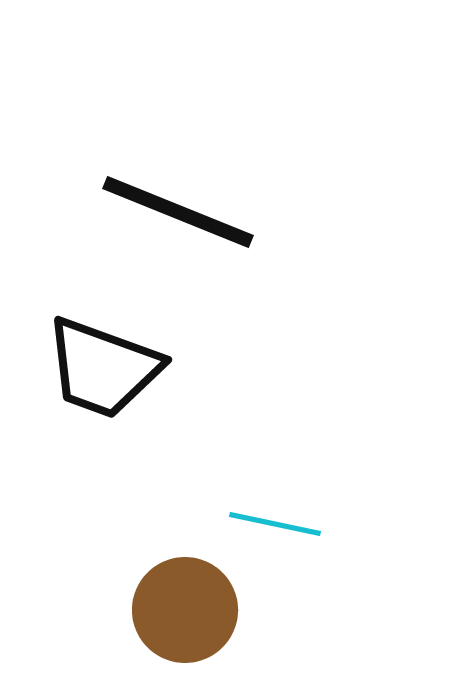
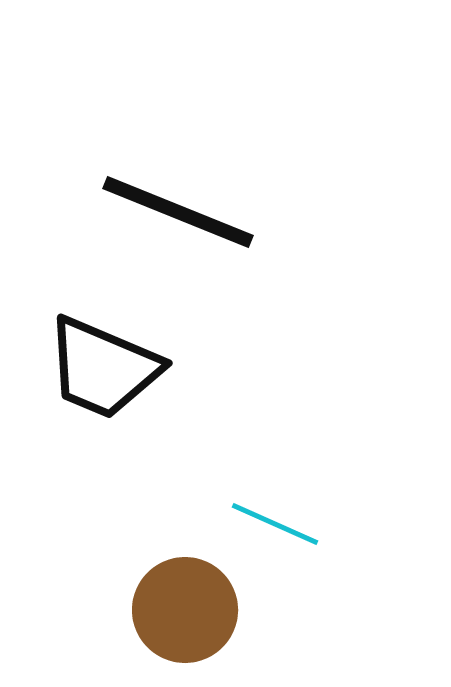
black trapezoid: rotated 3 degrees clockwise
cyan line: rotated 12 degrees clockwise
